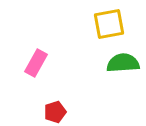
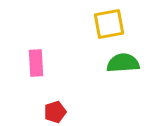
pink rectangle: rotated 32 degrees counterclockwise
